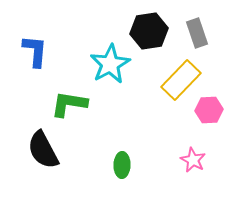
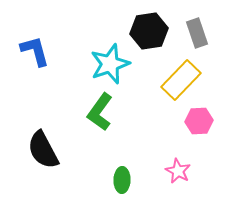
blue L-shape: rotated 20 degrees counterclockwise
cyan star: rotated 9 degrees clockwise
green L-shape: moved 31 px right, 8 px down; rotated 63 degrees counterclockwise
pink hexagon: moved 10 px left, 11 px down
pink star: moved 15 px left, 11 px down
green ellipse: moved 15 px down
